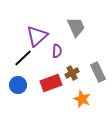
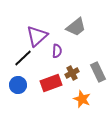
gray trapezoid: rotated 75 degrees clockwise
